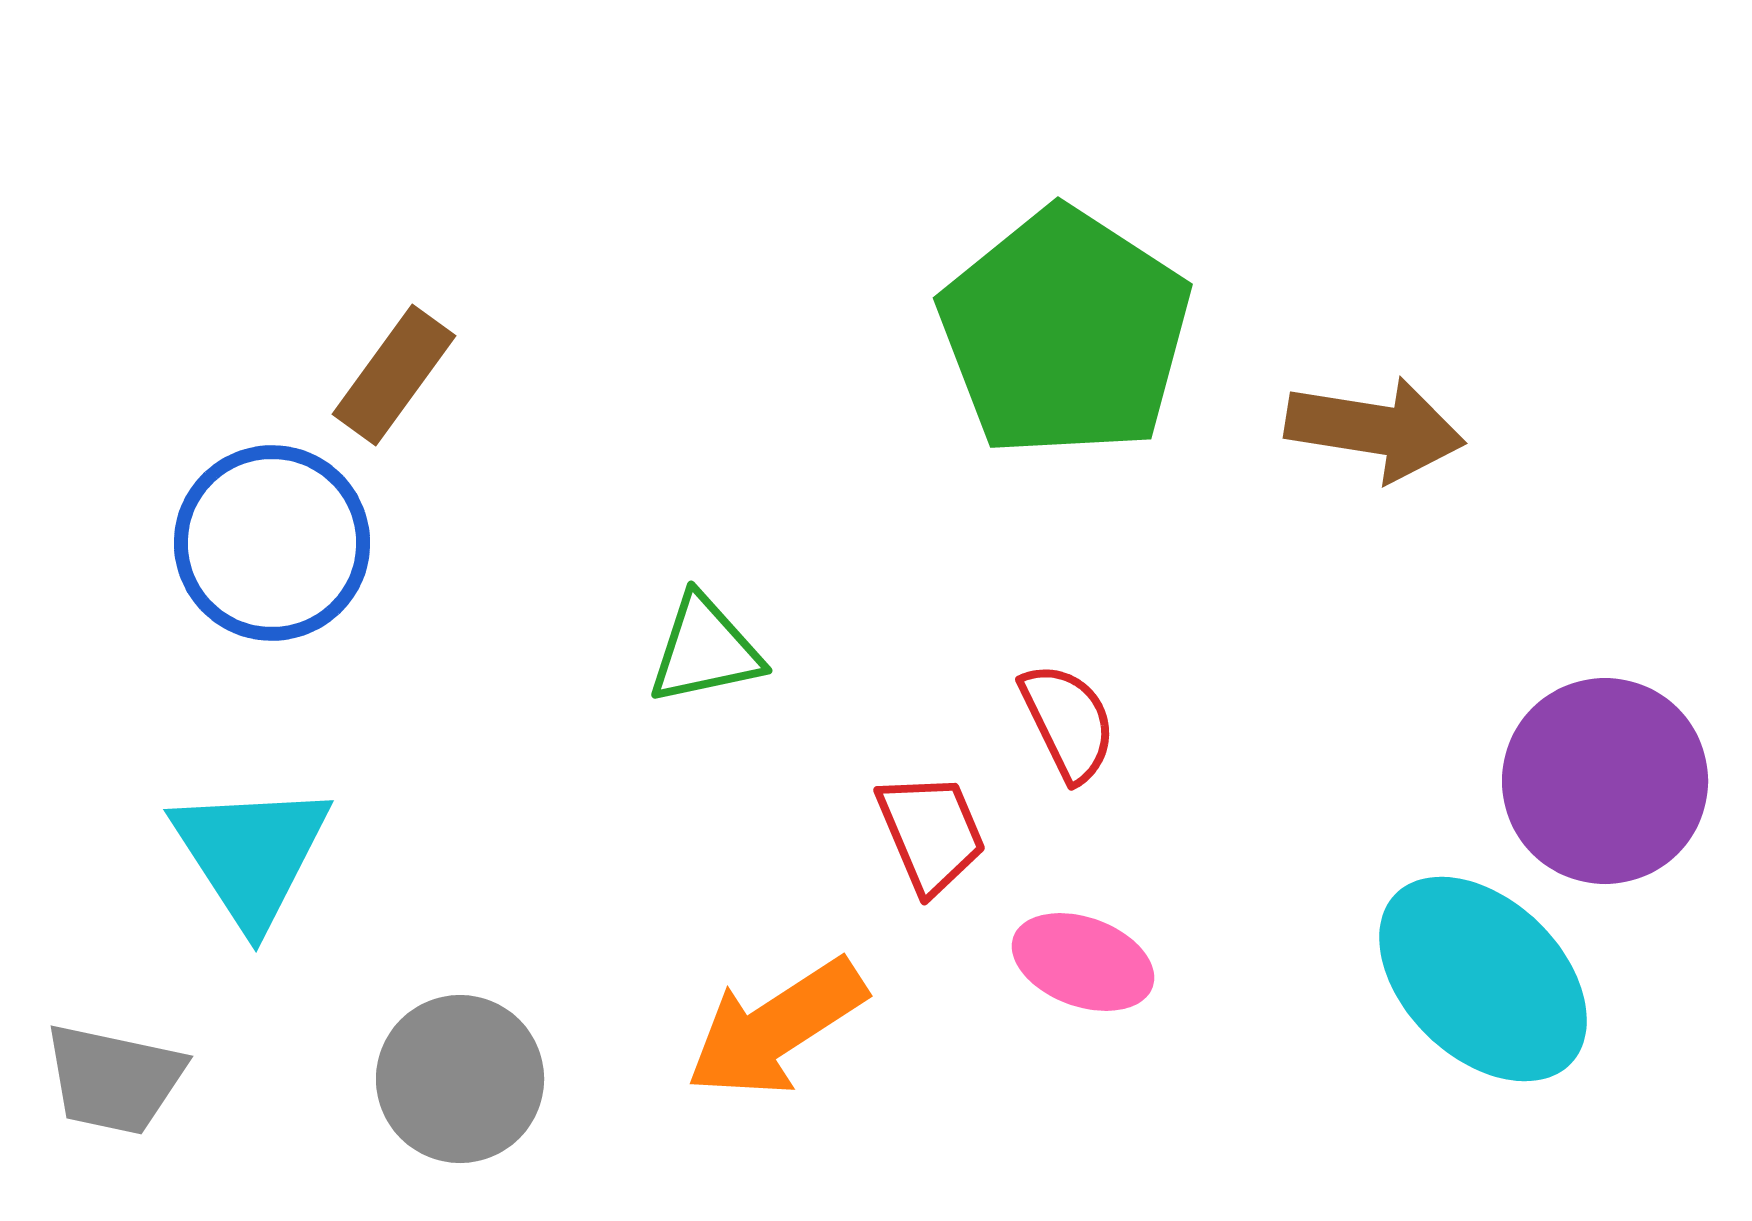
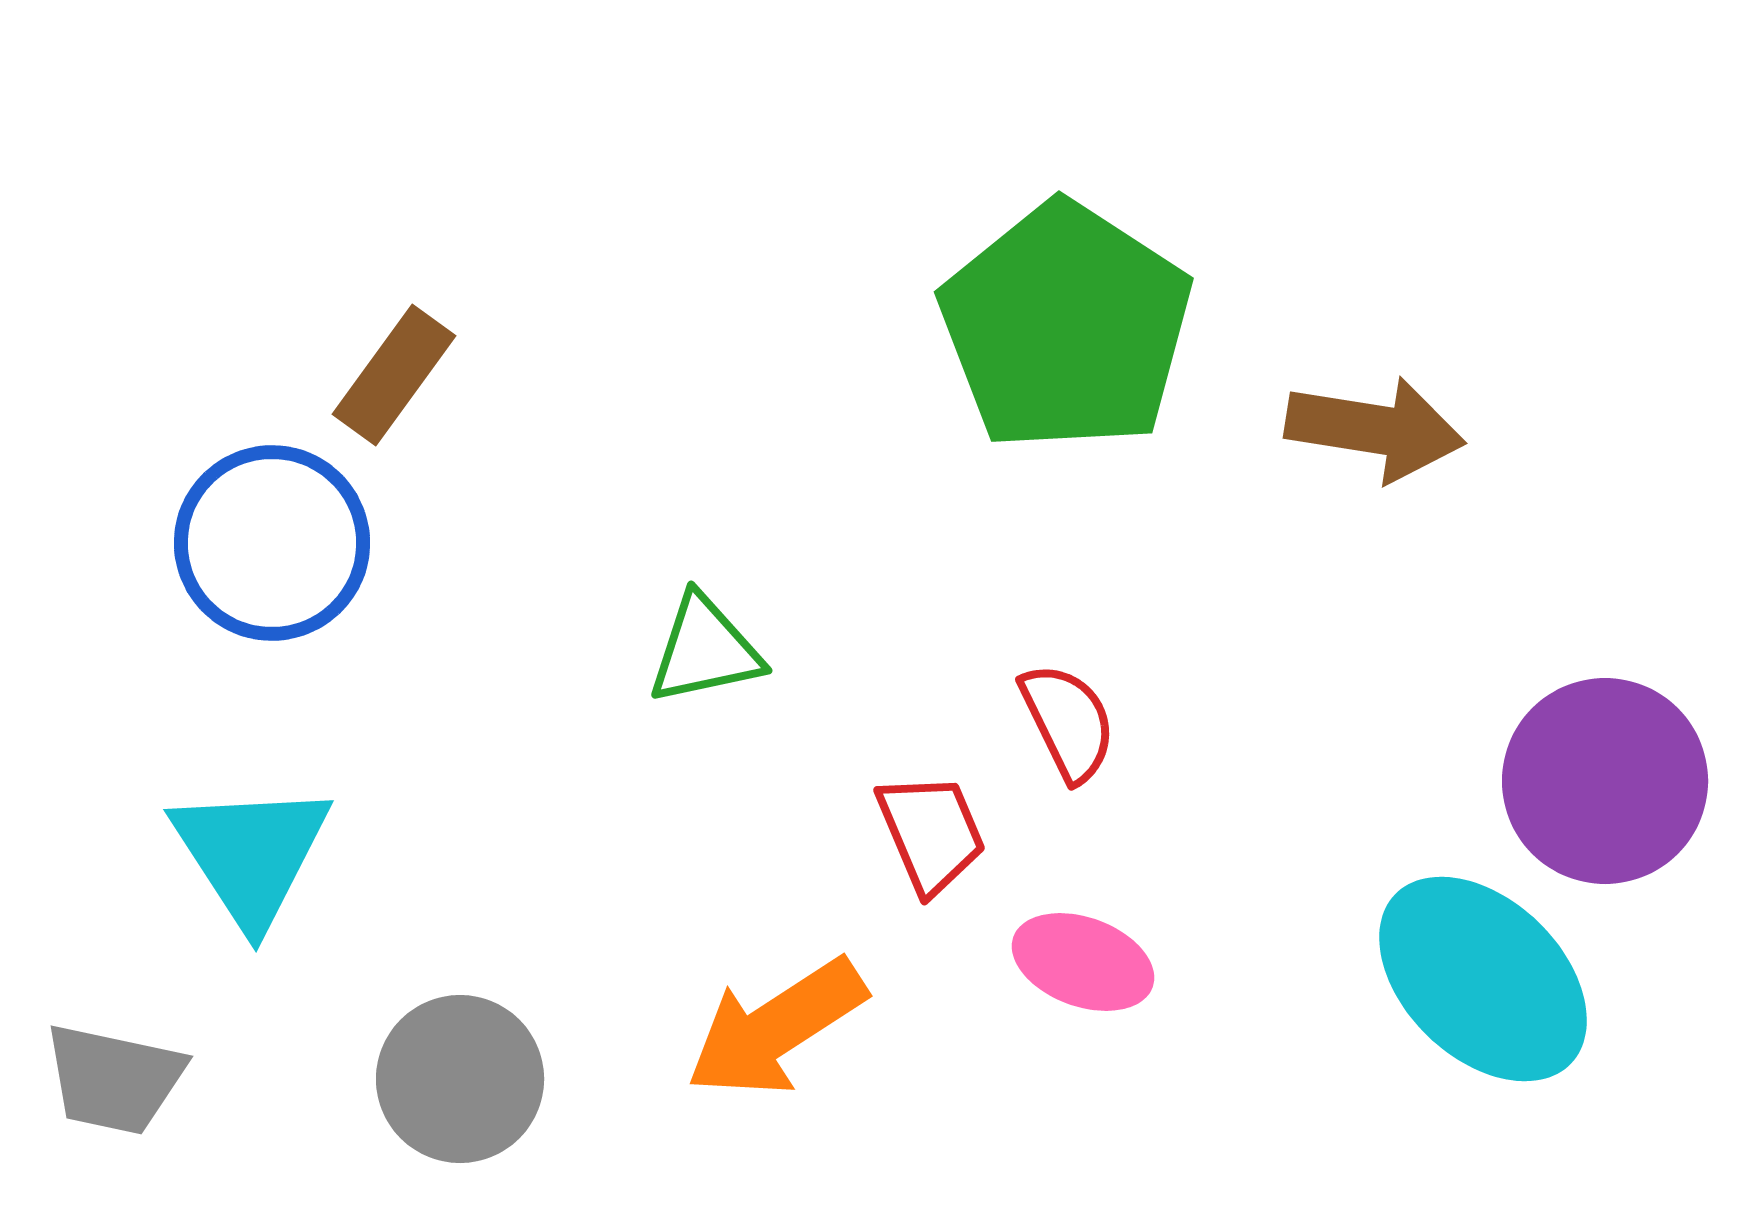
green pentagon: moved 1 px right, 6 px up
